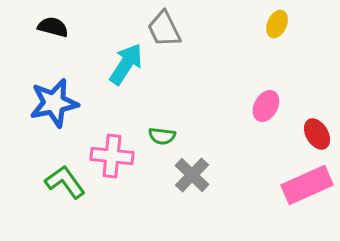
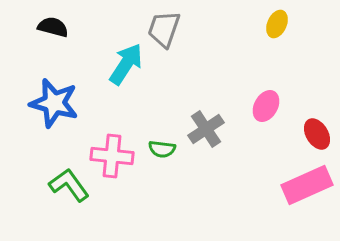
gray trapezoid: rotated 45 degrees clockwise
blue star: rotated 27 degrees clockwise
green semicircle: moved 13 px down
gray cross: moved 14 px right, 46 px up; rotated 12 degrees clockwise
green L-shape: moved 4 px right, 3 px down
